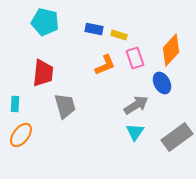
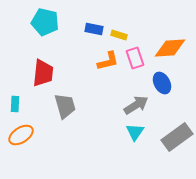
orange diamond: moved 1 px left, 2 px up; rotated 44 degrees clockwise
orange L-shape: moved 3 px right, 4 px up; rotated 10 degrees clockwise
orange ellipse: rotated 20 degrees clockwise
